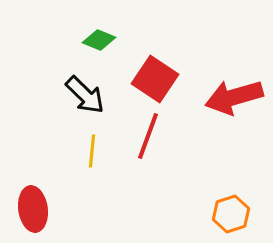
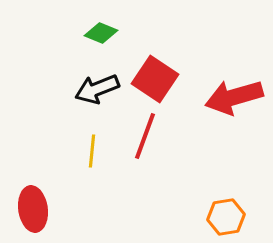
green diamond: moved 2 px right, 7 px up
black arrow: moved 12 px right, 6 px up; rotated 114 degrees clockwise
red line: moved 3 px left
orange hexagon: moved 5 px left, 3 px down; rotated 9 degrees clockwise
